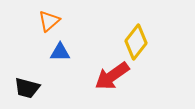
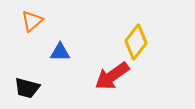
orange triangle: moved 17 px left
